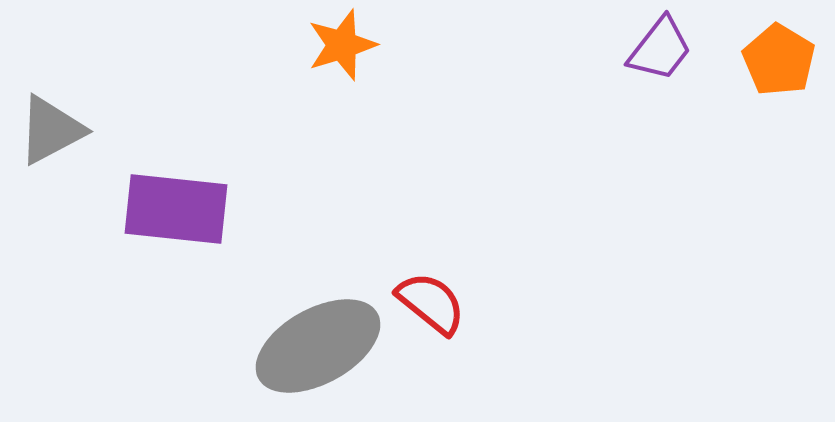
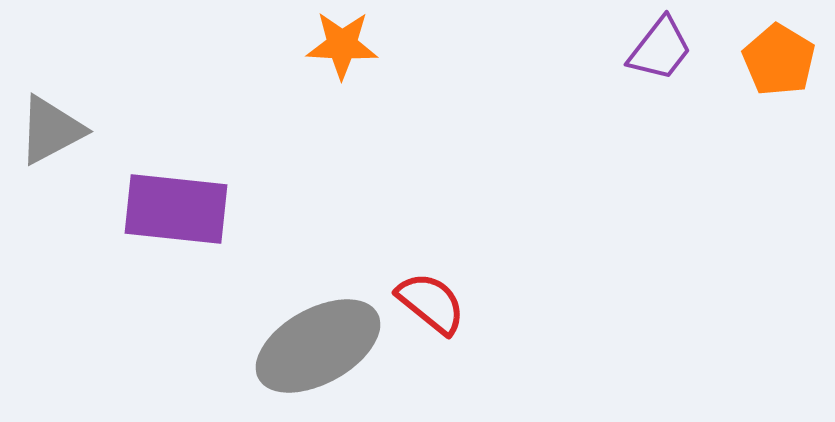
orange star: rotated 20 degrees clockwise
